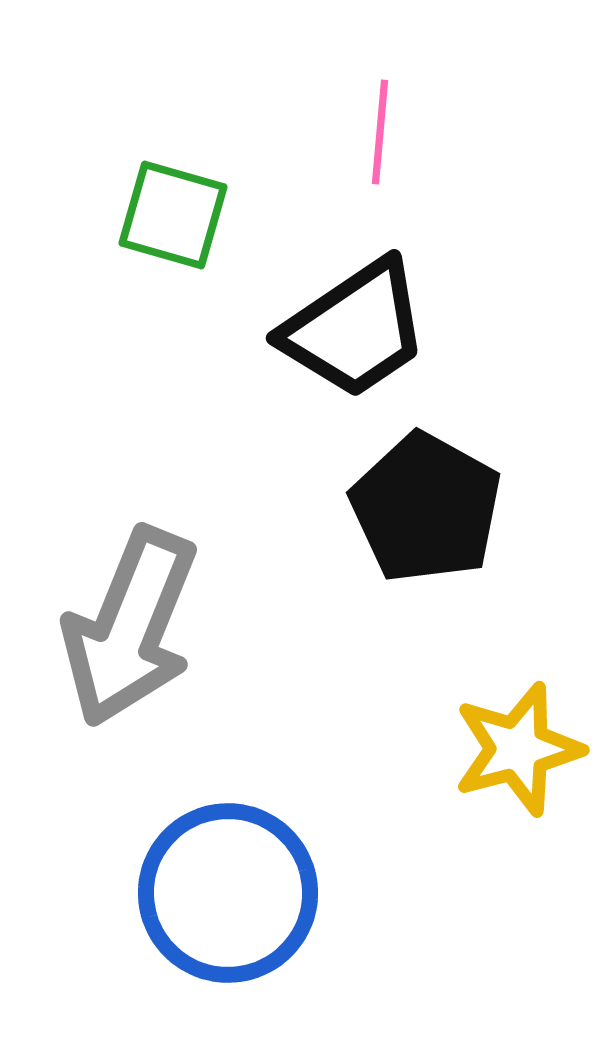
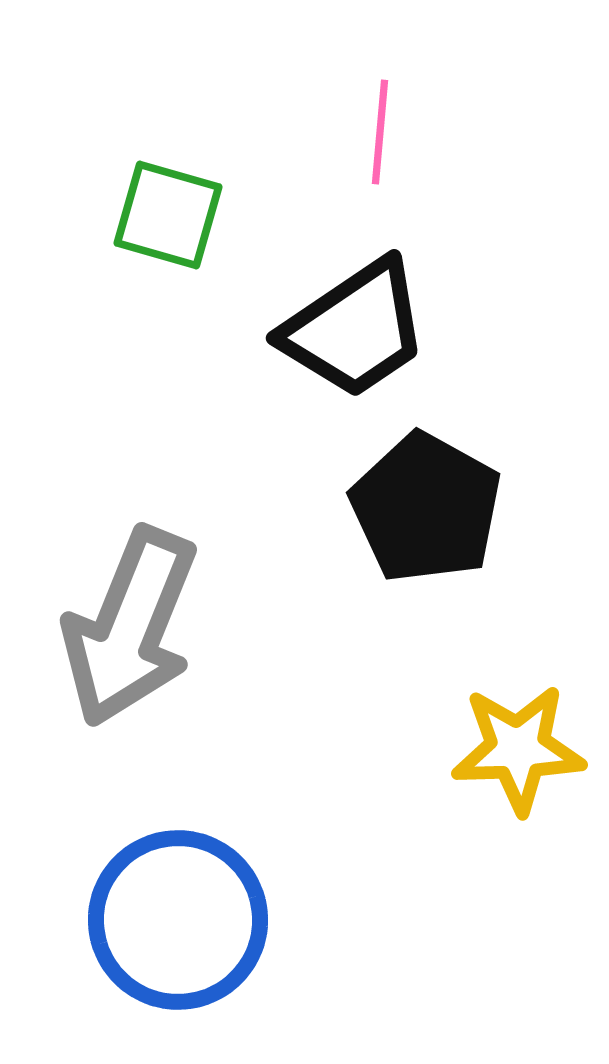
green square: moved 5 px left
yellow star: rotated 13 degrees clockwise
blue circle: moved 50 px left, 27 px down
